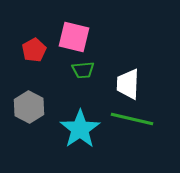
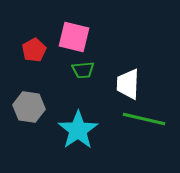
gray hexagon: rotated 20 degrees counterclockwise
green line: moved 12 px right
cyan star: moved 2 px left, 1 px down
